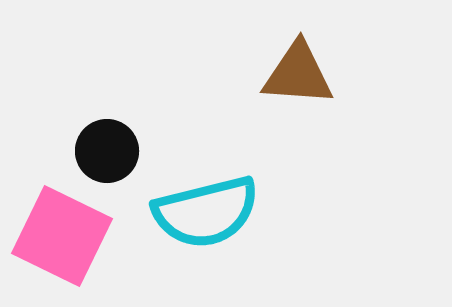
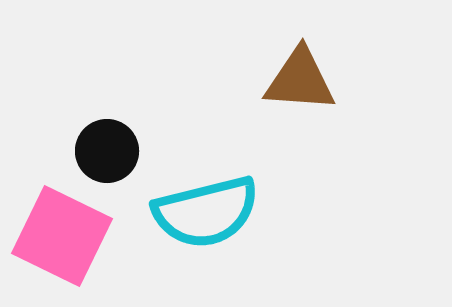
brown triangle: moved 2 px right, 6 px down
